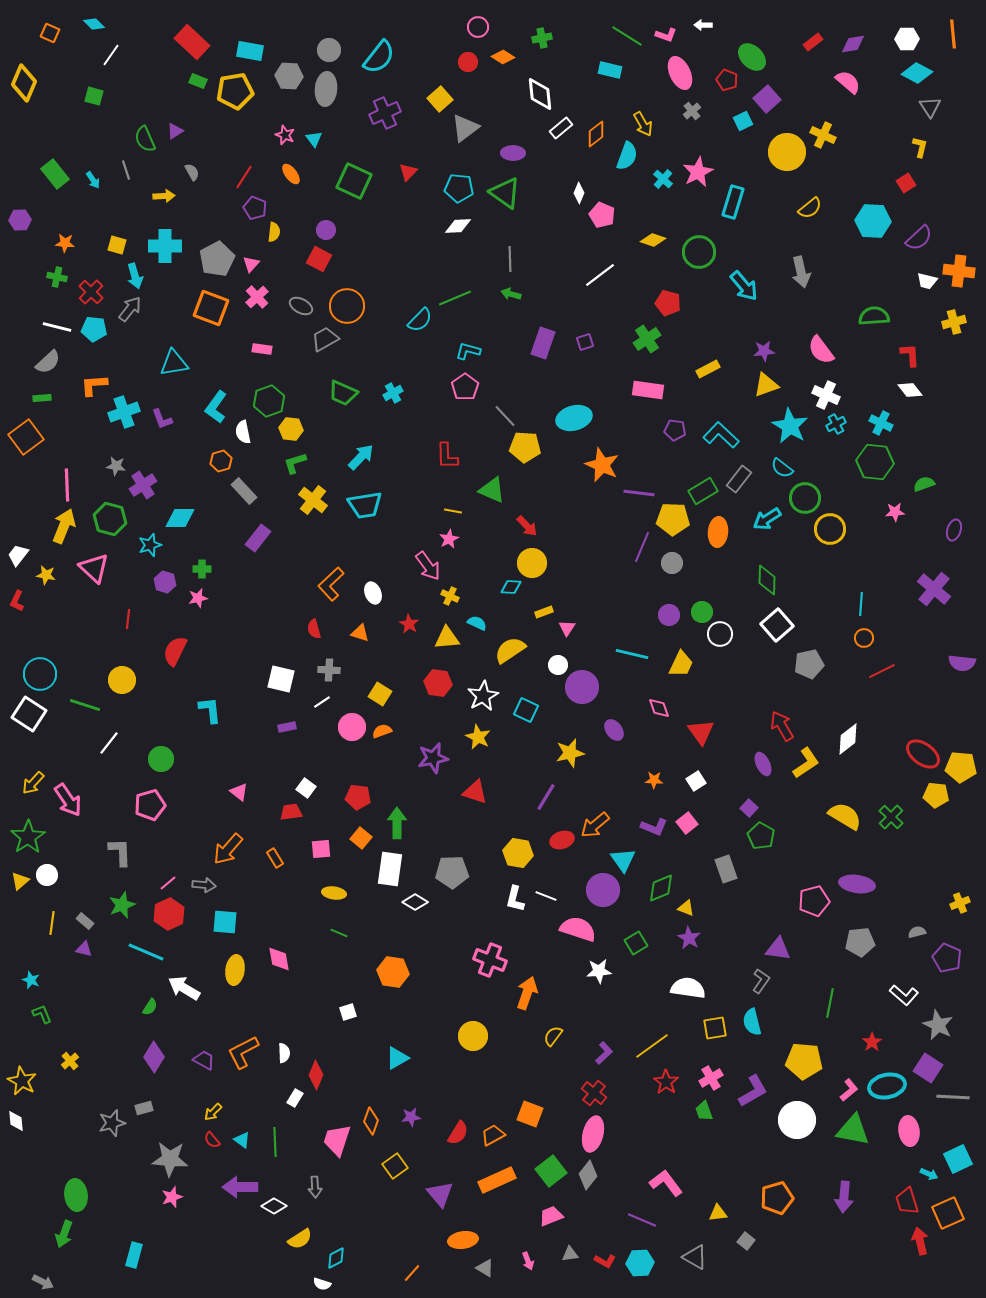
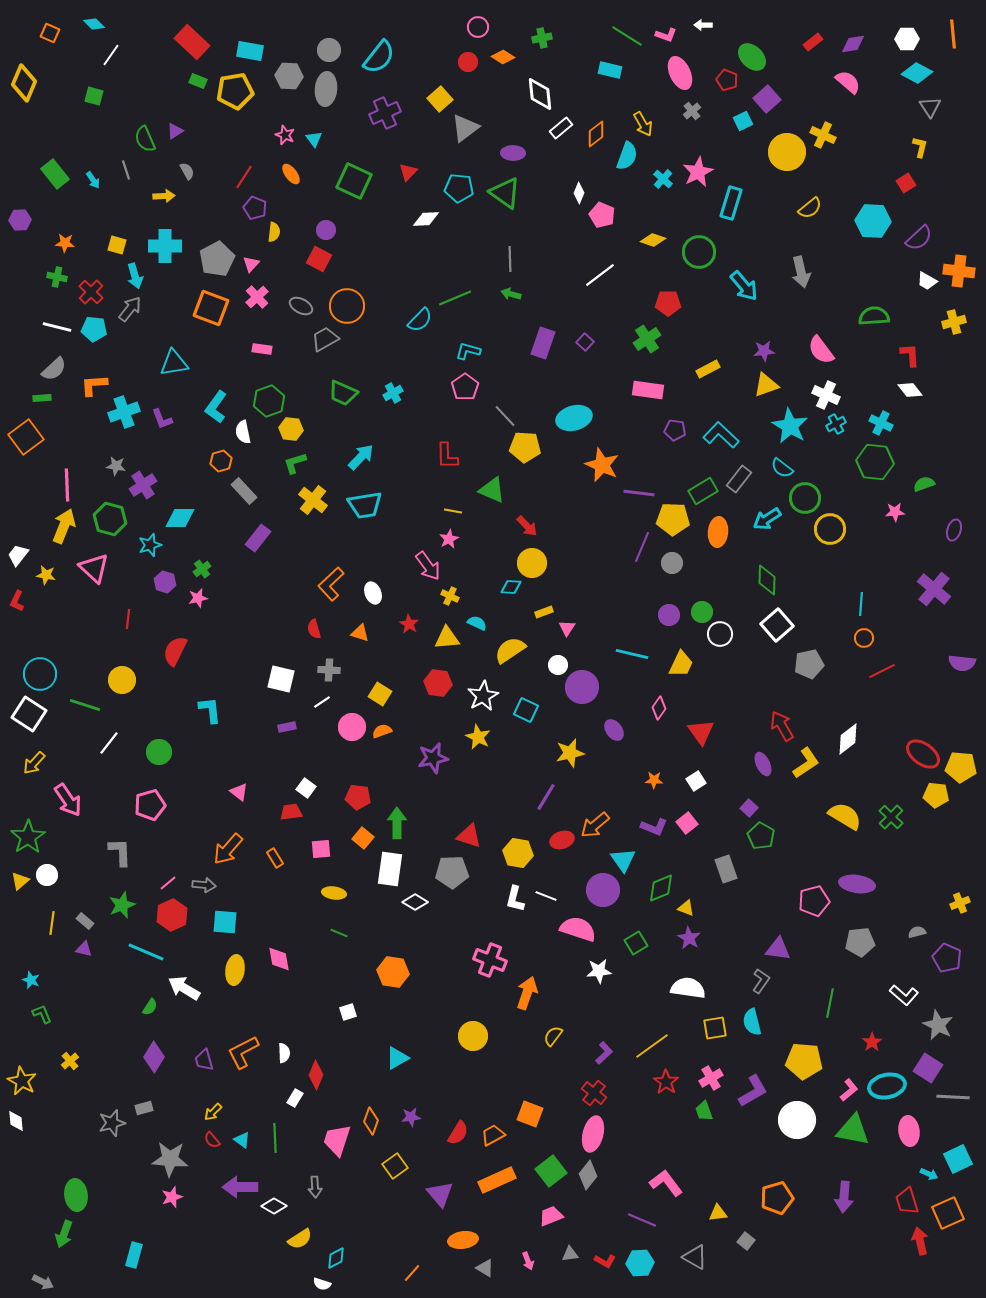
gray semicircle at (192, 172): moved 5 px left, 1 px up
cyan rectangle at (733, 202): moved 2 px left, 1 px down
white diamond at (458, 226): moved 32 px left, 7 px up
white trapezoid at (927, 281): rotated 15 degrees clockwise
red pentagon at (668, 303): rotated 15 degrees counterclockwise
purple square at (585, 342): rotated 30 degrees counterclockwise
gray semicircle at (48, 362): moved 6 px right, 7 px down
green cross at (202, 569): rotated 36 degrees counterclockwise
pink diamond at (659, 708): rotated 55 degrees clockwise
green circle at (161, 759): moved 2 px left, 7 px up
yellow arrow at (33, 783): moved 1 px right, 20 px up
red triangle at (475, 792): moved 6 px left, 44 px down
orange square at (361, 838): moved 2 px right
red hexagon at (169, 914): moved 3 px right, 1 px down
purple trapezoid at (204, 1060): rotated 135 degrees counterclockwise
green line at (275, 1142): moved 4 px up
